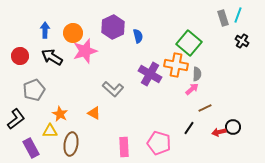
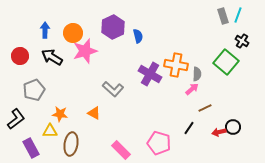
gray rectangle: moved 2 px up
green square: moved 37 px right, 19 px down
orange star: rotated 21 degrees counterclockwise
pink rectangle: moved 3 px left, 3 px down; rotated 42 degrees counterclockwise
